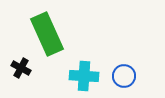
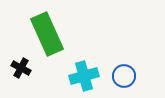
cyan cross: rotated 20 degrees counterclockwise
